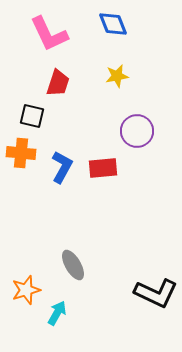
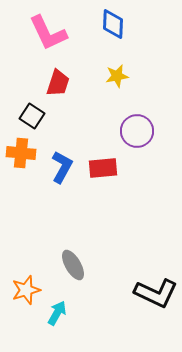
blue diamond: rotated 24 degrees clockwise
pink L-shape: moved 1 px left, 1 px up
black square: rotated 20 degrees clockwise
